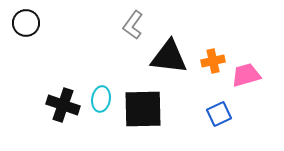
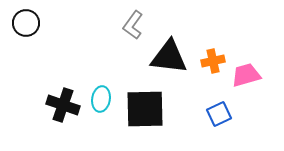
black square: moved 2 px right
